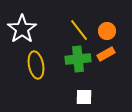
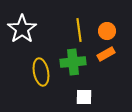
yellow line: rotated 30 degrees clockwise
green cross: moved 5 px left, 3 px down
yellow ellipse: moved 5 px right, 7 px down
